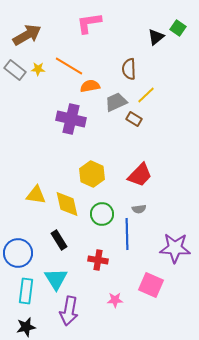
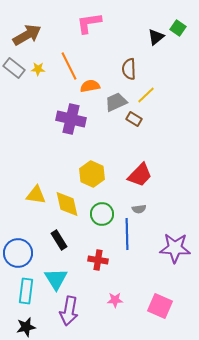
orange line: rotated 32 degrees clockwise
gray rectangle: moved 1 px left, 2 px up
pink square: moved 9 px right, 21 px down
